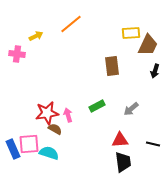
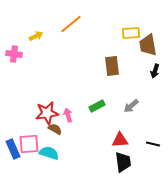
brown trapezoid: rotated 145 degrees clockwise
pink cross: moved 3 px left
gray arrow: moved 3 px up
